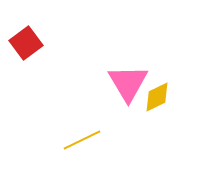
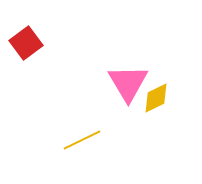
yellow diamond: moved 1 px left, 1 px down
